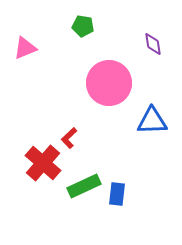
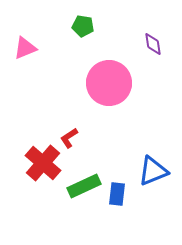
blue triangle: moved 1 px right, 50 px down; rotated 20 degrees counterclockwise
red L-shape: rotated 10 degrees clockwise
